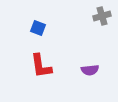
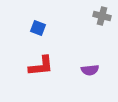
gray cross: rotated 30 degrees clockwise
red L-shape: rotated 88 degrees counterclockwise
